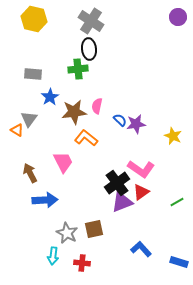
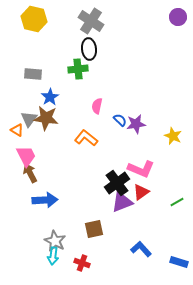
brown star: moved 28 px left, 6 px down; rotated 15 degrees clockwise
pink trapezoid: moved 37 px left, 6 px up
pink L-shape: rotated 12 degrees counterclockwise
gray star: moved 12 px left, 8 px down
red cross: rotated 14 degrees clockwise
